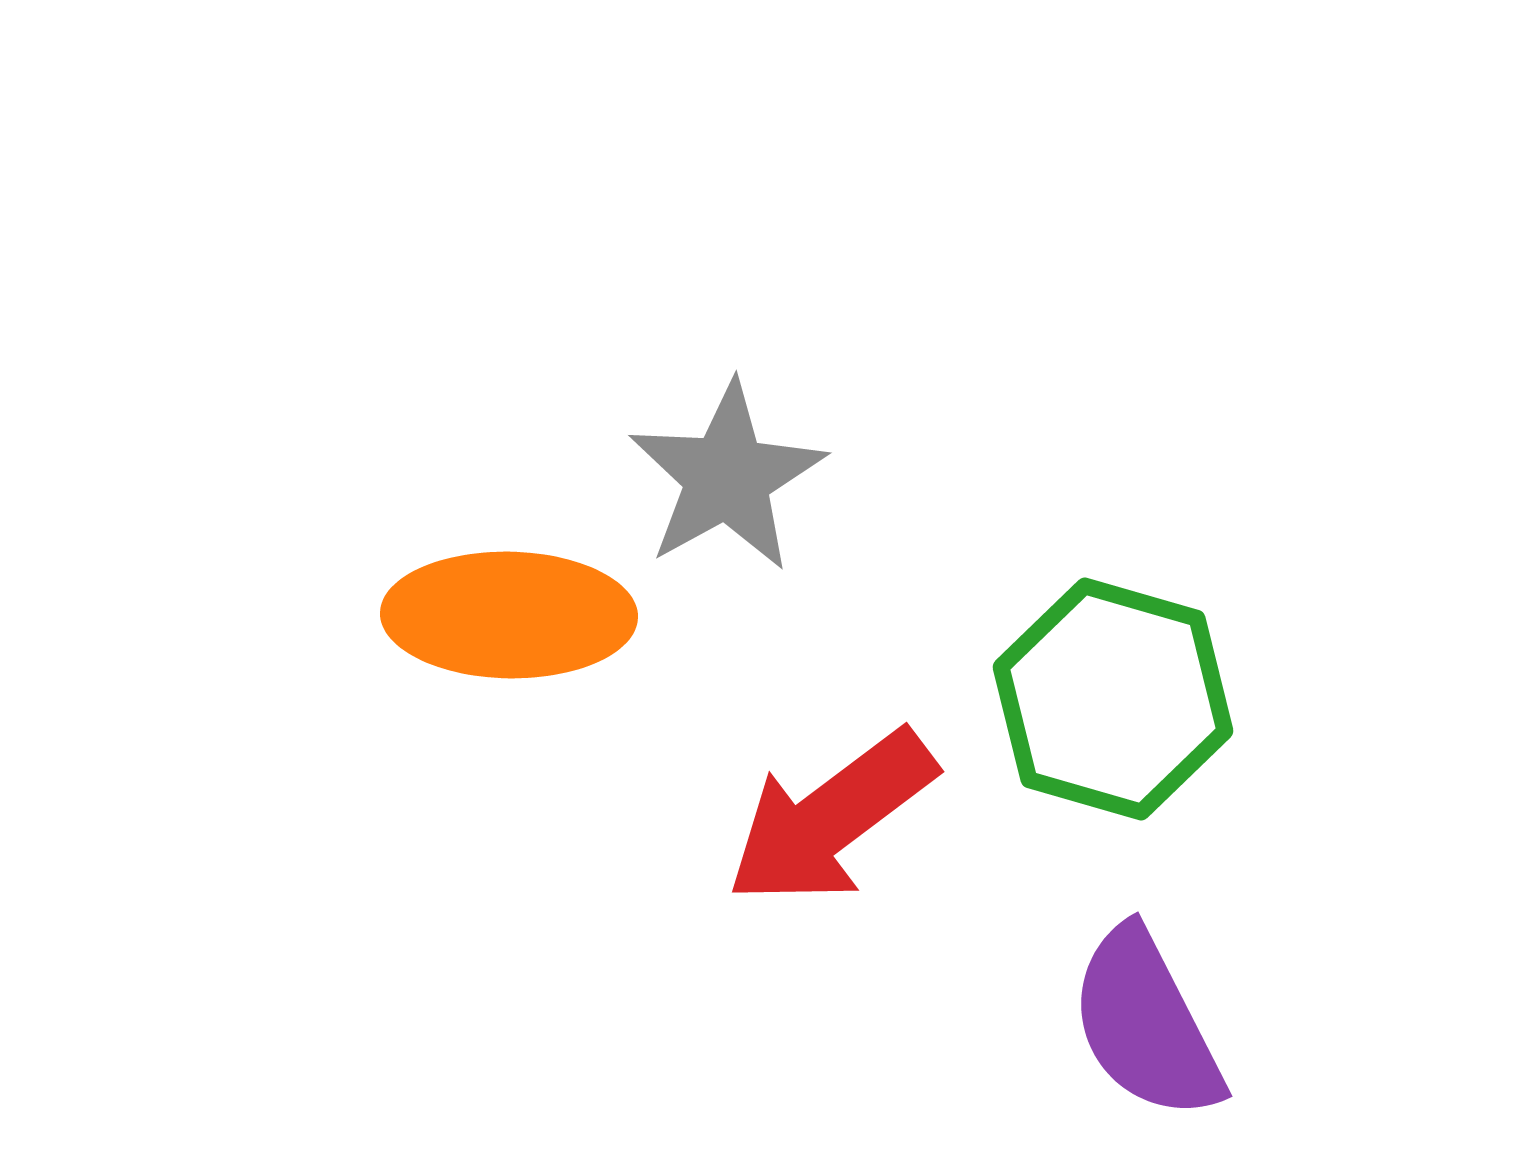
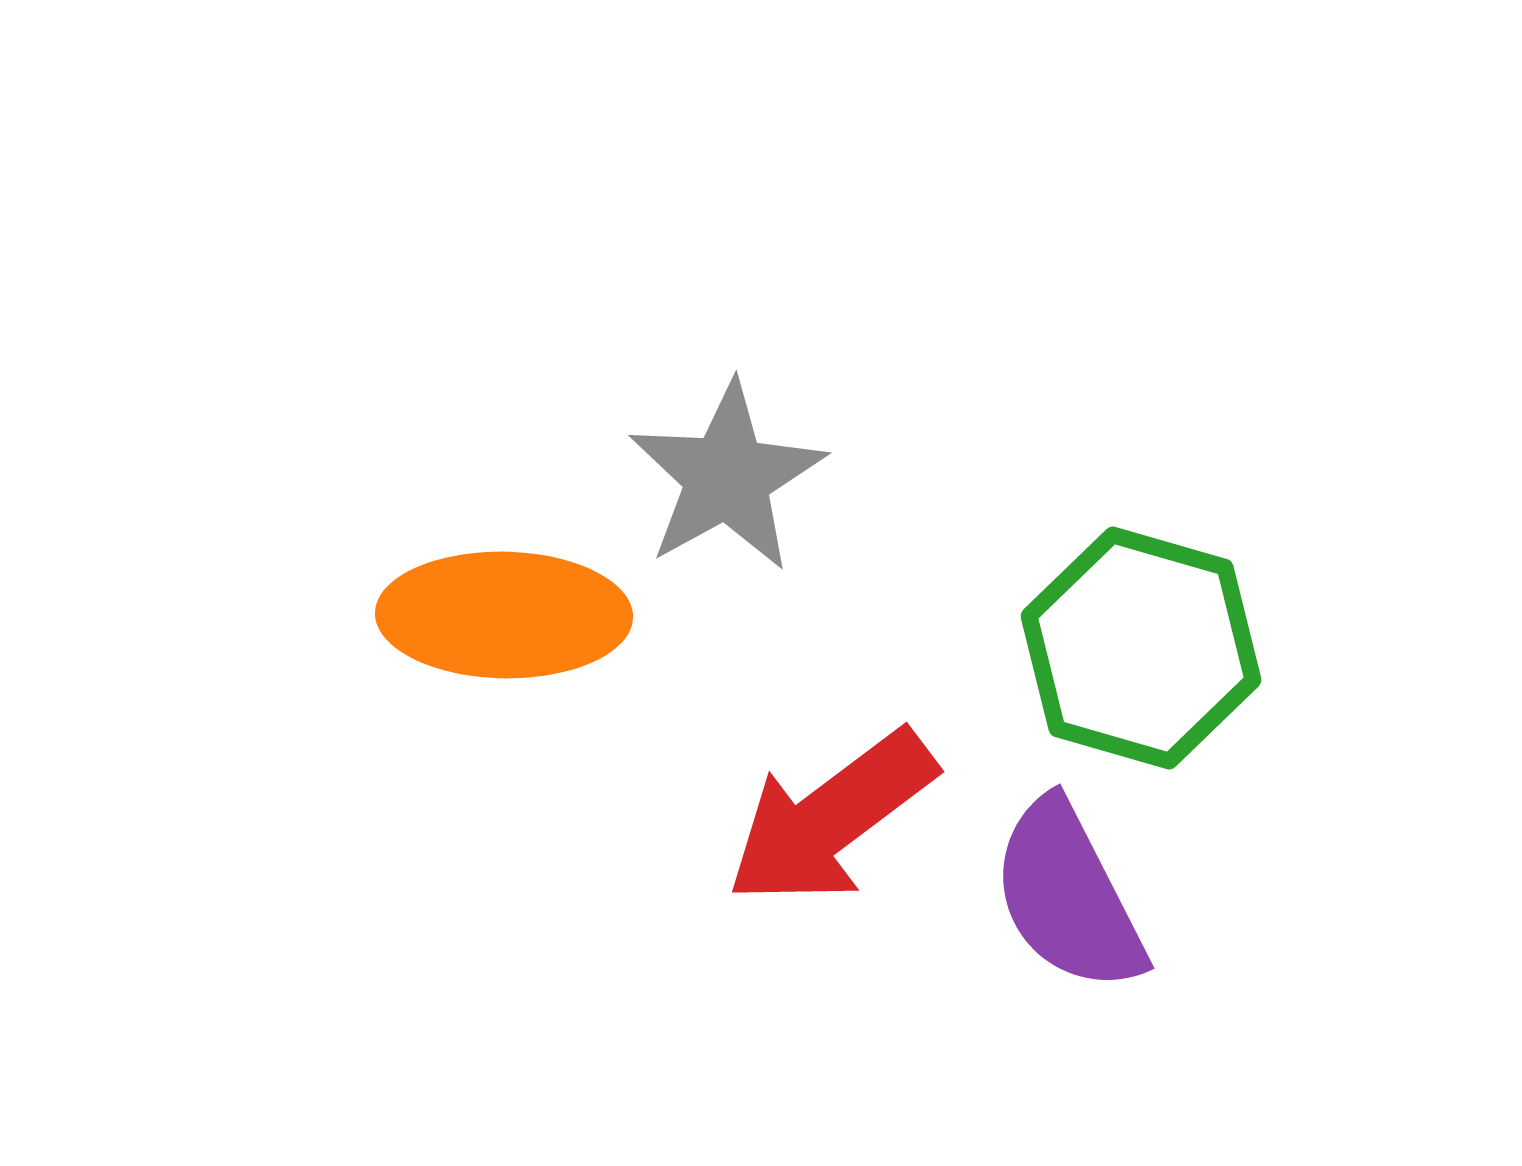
orange ellipse: moved 5 px left
green hexagon: moved 28 px right, 51 px up
purple semicircle: moved 78 px left, 128 px up
